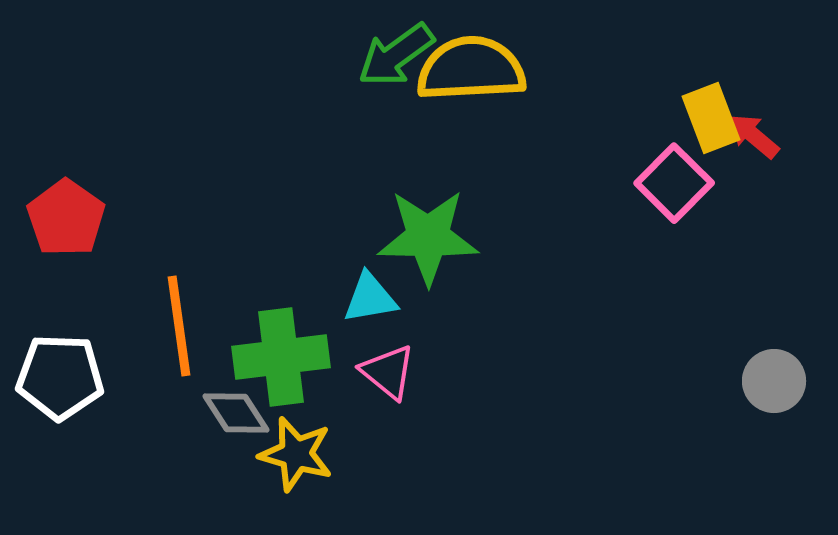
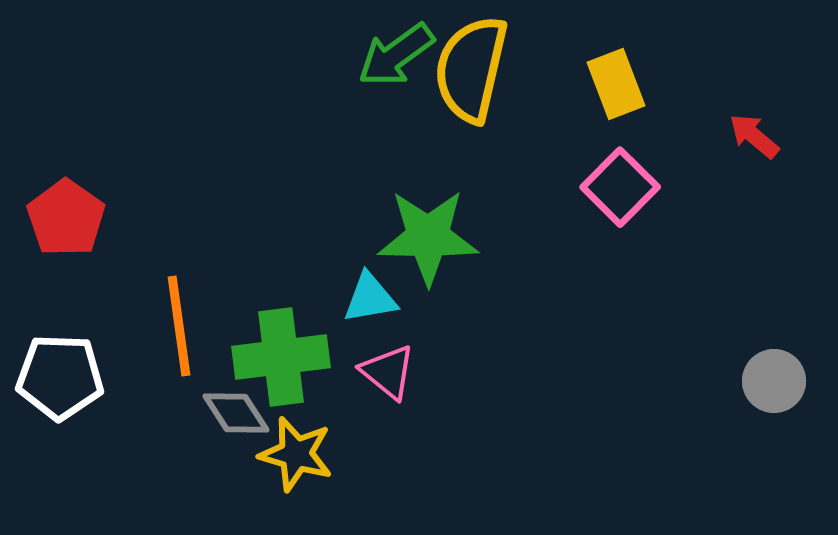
yellow semicircle: rotated 74 degrees counterclockwise
yellow rectangle: moved 95 px left, 34 px up
pink square: moved 54 px left, 4 px down
